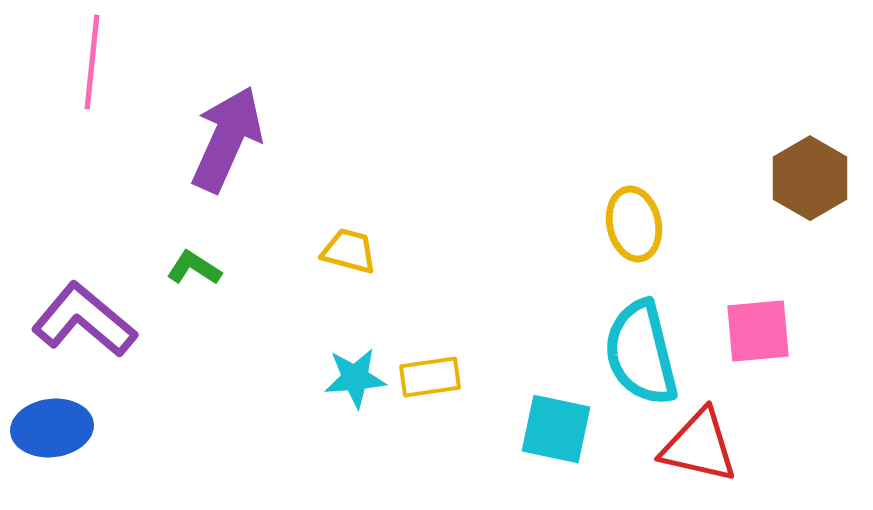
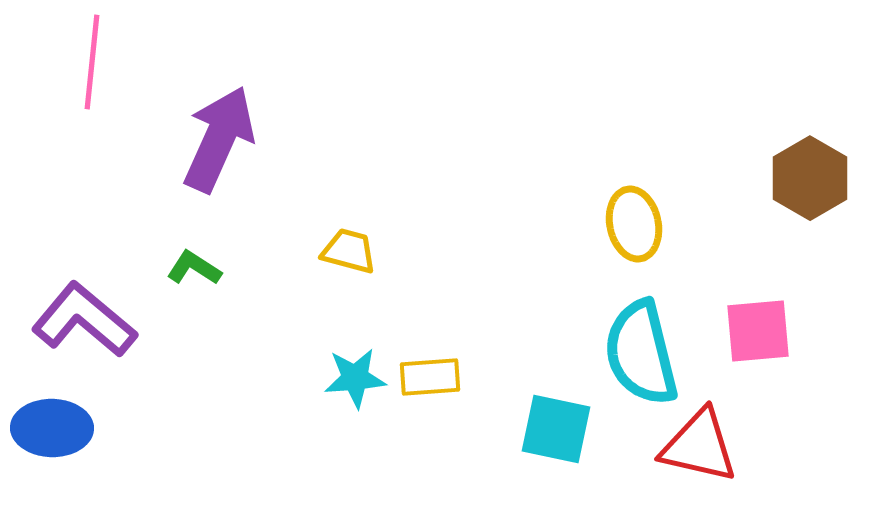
purple arrow: moved 8 px left
yellow rectangle: rotated 4 degrees clockwise
blue ellipse: rotated 8 degrees clockwise
